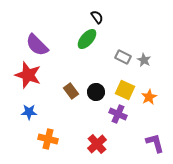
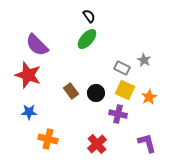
black semicircle: moved 8 px left, 1 px up
gray rectangle: moved 1 px left, 11 px down
black circle: moved 1 px down
purple cross: rotated 12 degrees counterclockwise
purple L-shape: moved 8 px left
